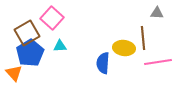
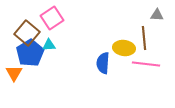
gray triangle: moved 2 px down
pink square: rotated 15 degrees clockwise
brown square: rotated 20 degrees counterclockwise
brown line: moved 1 px right
cyan triangle: moved 11 px left, 1 px up
pink line: moved 12 px left, 2 px down; rotated 16 degrees clockwise
orange triangle: rotated 12 degrees clockwise
